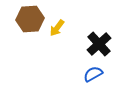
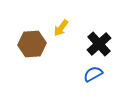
brown hexagon: moved 2 px right, 25 px down
yellow arrow: moved 4 px right
